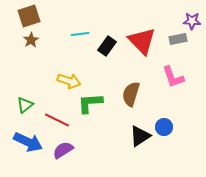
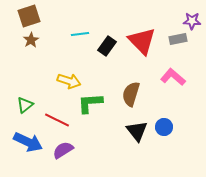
pink L-shape: rotated 150 degrees clockwise
black triangle: moved 3 px left, 5 px up; rotated 35 degrees counterclockwise
